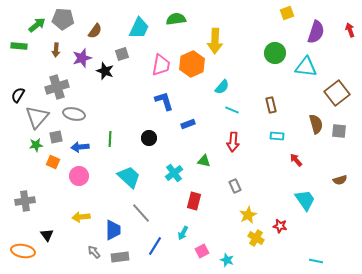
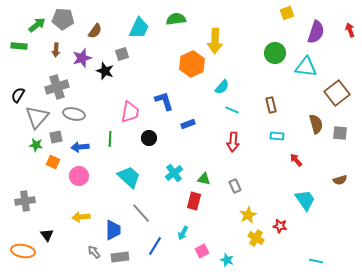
pink trapezoid at (161, 65): moved 31 px left, 47 px down
gray square at (339, 131): moved 1 px right, 2 px down
green star at (36, 145): rotated 16 degrees clockwise
green triangle at (204, 161): moved 18 px down
